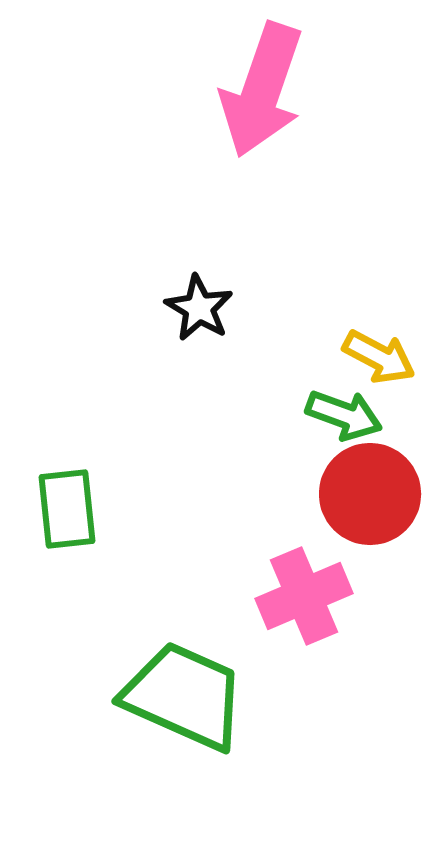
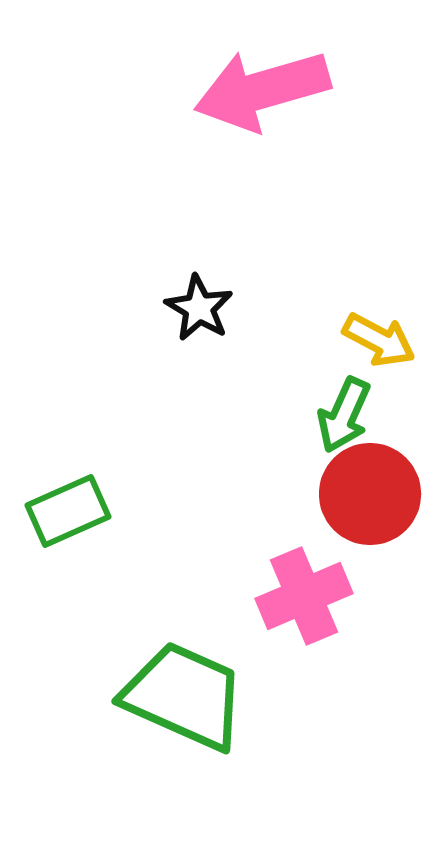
pink arrow: rotated 55 degrees clockwise
yellow arrow: moved 17 px up
green arrow: rotated 94 degrees clockwise
green rectangle: moved 1 px right, 2 px down; rotated 72 degrees clockwise
